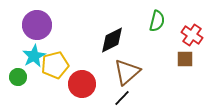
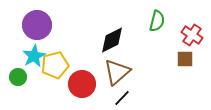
brown triangle: moved 10 px left
